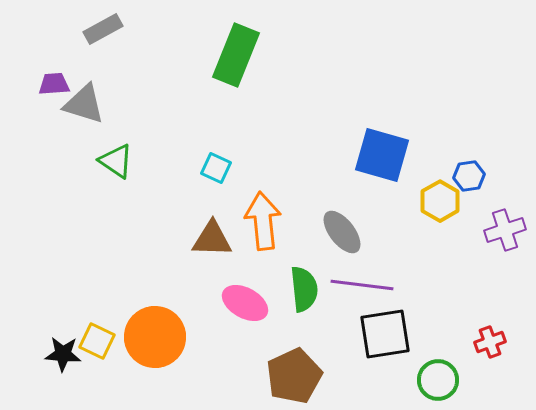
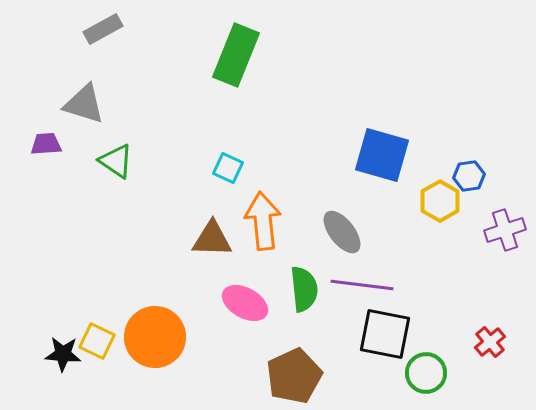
purple trapezoid: moved 8 px left, 60 px down
cyan square: moved 12 px right
black square: rotated 20 degrees clockwise
red cross: rotated 20 degrees counterclockwise
green circle: moved 12 px left, 7 px up
